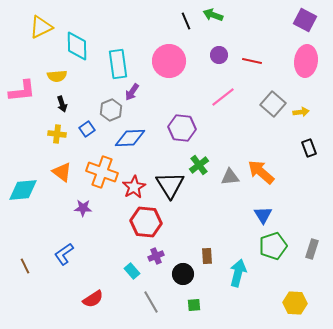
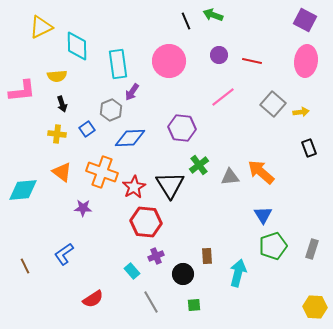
yellow hexagon at (295, 303): moved 20 px right, 4 px down
